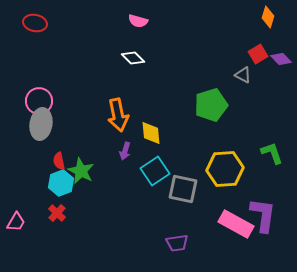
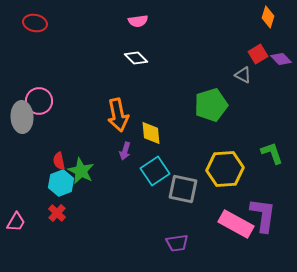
pink semicircle: rotated 24 degrees counterclockwise
white diamond: moved 3 px right
gray ellipse: moved 19 px left, 7 px up; rotated 12 degrees counterclockwise
